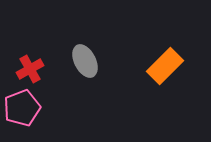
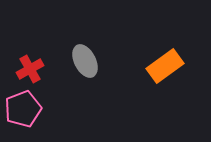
orange rectangle: rotated 9 degrees clockwise
pink pentagon: moved 1 px right, 1 px down
